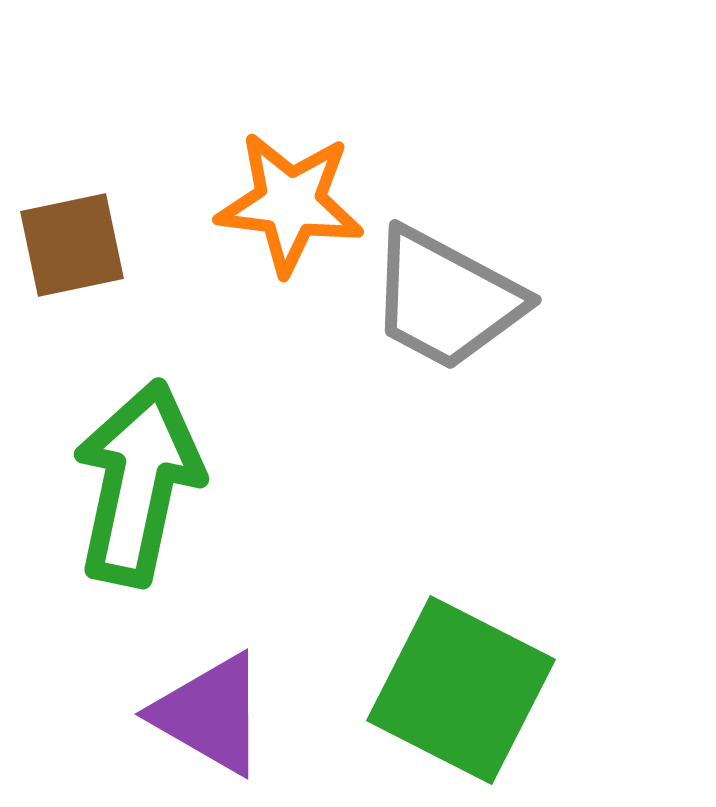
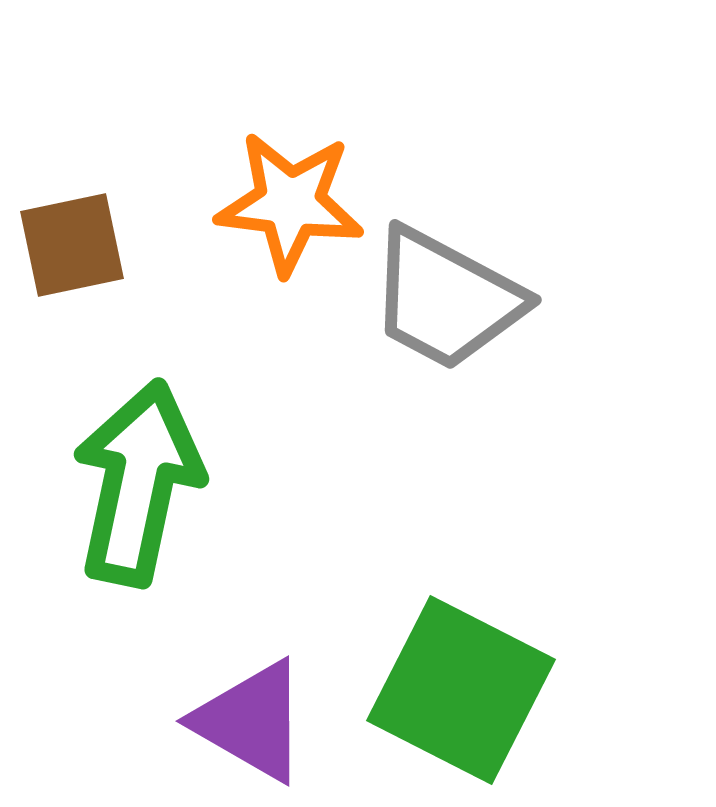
purple triangle: moved 41 px right, 7 px down
